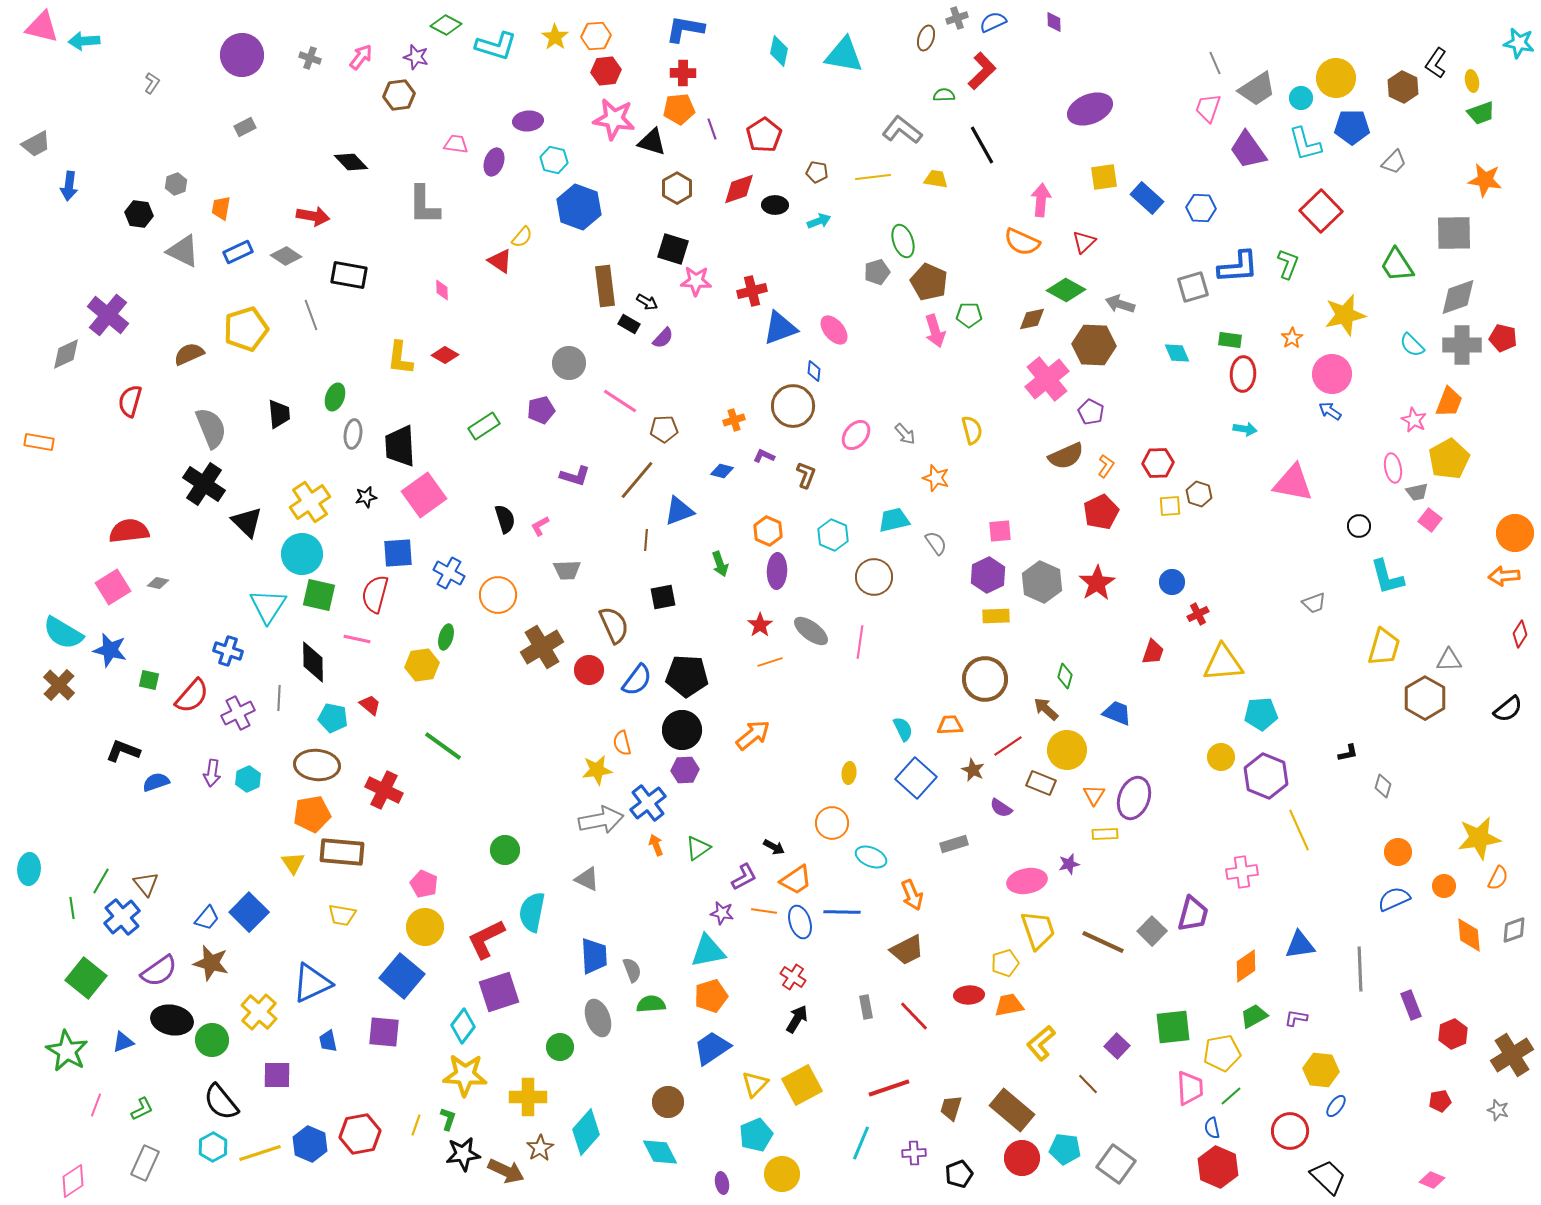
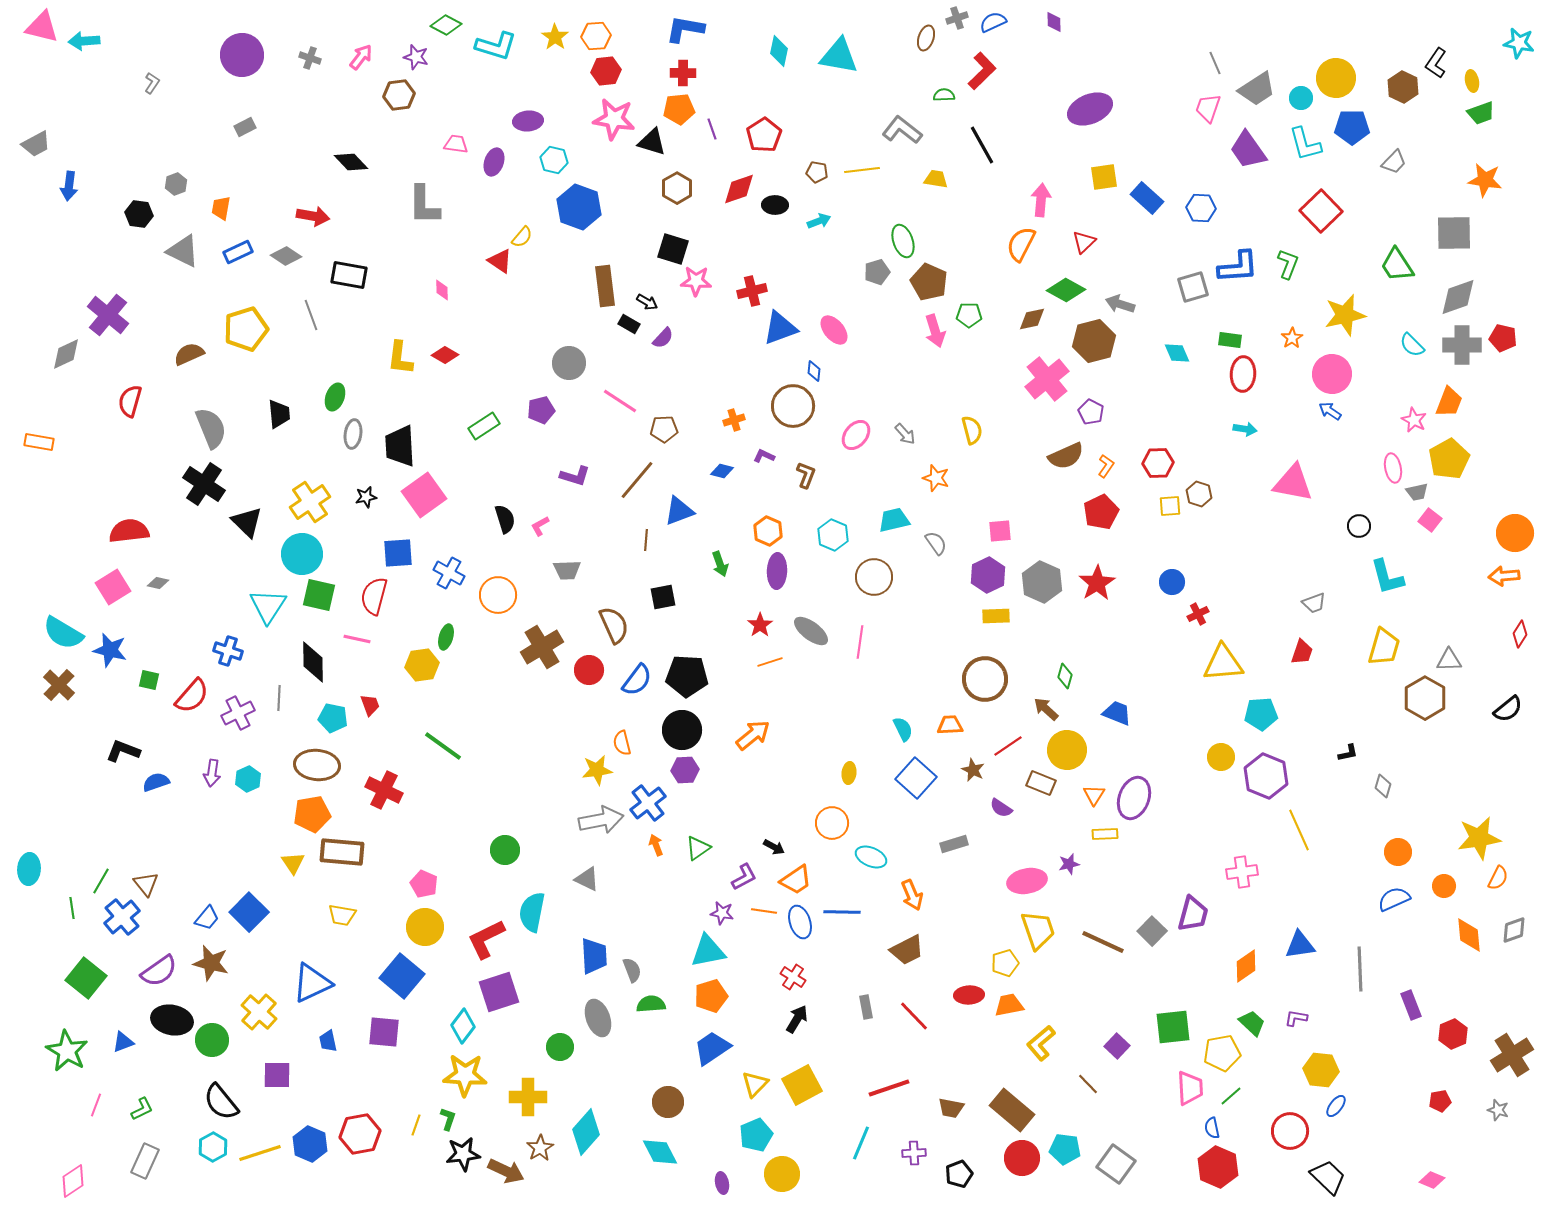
cyan triangle at (844, 55): moved 5 px left, 1 px down
yellow line at (873, 177): moved 11 px left, 7 px up
orange semicircle at (1022, 242): moved 1 px left, 2 px down; rotated 93 degrees clockwise
brown hexagon at (1094, 345): moved 4 px up; rotated 18 degrees counterclockwise
red semicircle at (375, 594): moved 1 px left, 2 px down
red trapezoid at (1153, 652): moved 149 px right
red trapezoid at (370, 705): rotated 30 degrees clockwise
green trapezoid at (1254, 1016): moved 2 px left, 7 px down; rotated 72 degrees clockwise
brown trapezoid at (951, 1108): rotated 96 degrees counterclockwise
gray rectangle at (145, 1163): moved 2 px up
